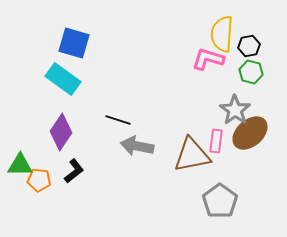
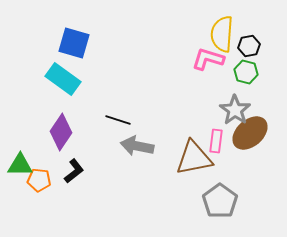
green hexagon: moved 5 px left
brown triangle: moved 2 px right, 3 px down
